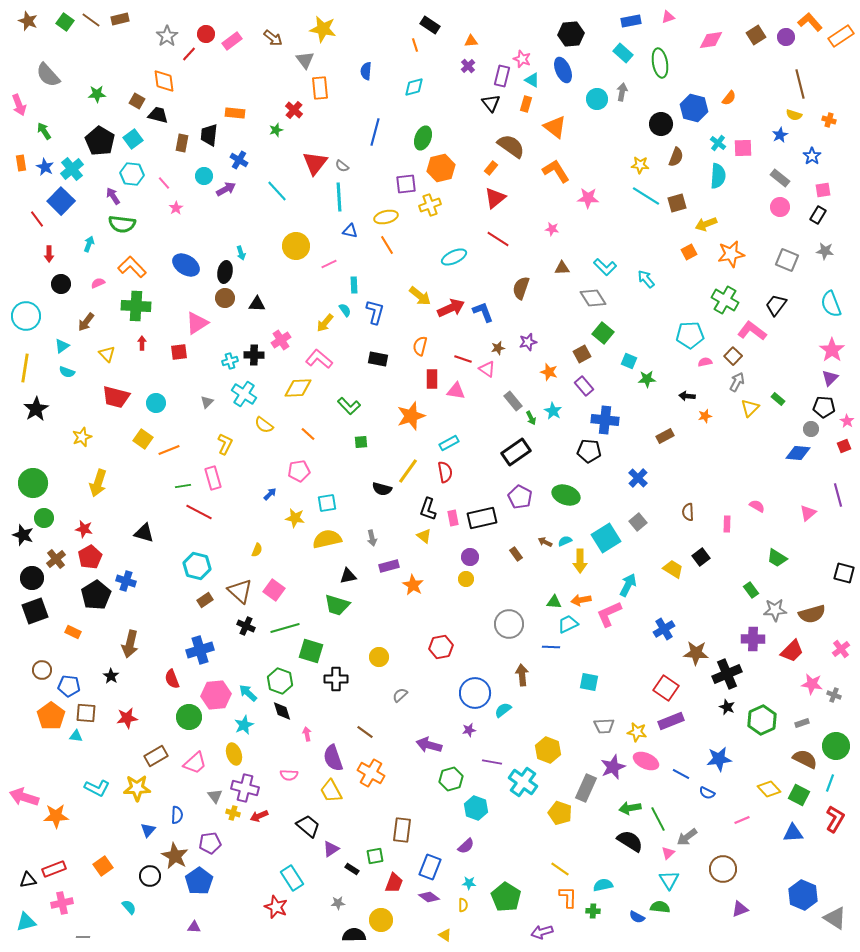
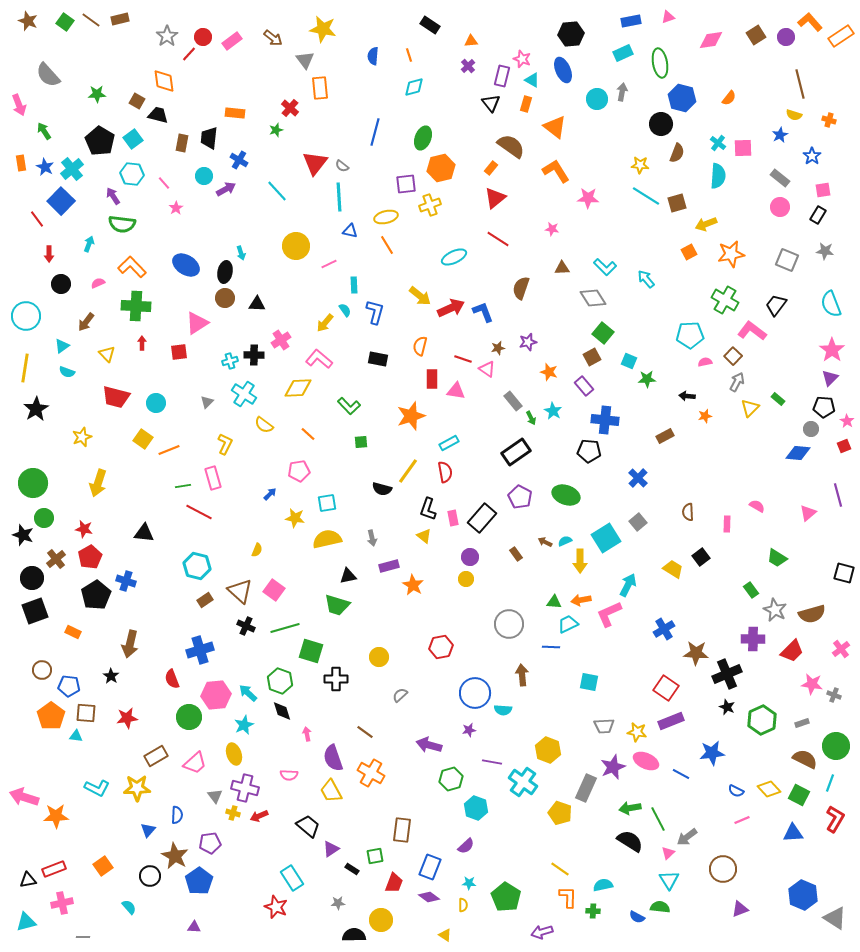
red circle at (206, 34): moved 3 px left, 3 px down
orange line at (415, 45): moved 6 px left, 10 px down
cyan rectangle at (623, 53): rotated 66 degrees counterclockwise
blue semicircle at (366, 71): moved 7 px right, 15 px up
blue hexagon at (694, 108): moved 12 px left, 10 px up
red cross at (294, 110): moved 4 px left, 2 px up
black trapezoid at (209, 135): moved 3 px down
brown semicircle at (676, 157): moved 1 px right, 4 px up
brown square at (582, 354): moved 10 px right, 3 px down
black rectangle at (482, 518): rotated 36 degrees counterclockwise
black triangle at (144, 533): rotated 10 degrees counterclockwise
gray star at (775, 610): rotated 30 degrees clockwise
cyan semicircle at (503, 710): rotated 138 degrees counterclockwise
blue star at (719, 759): moved 7 px left, 6 px up
blue semicircle at (707, 793): moved 29 px right, 2 px up
